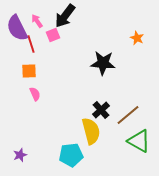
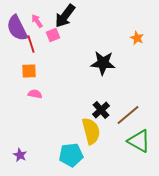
pink semicircle: rotated 56 degrees counterclockwise
purple star: rotated 24 degrees counterclockwise
